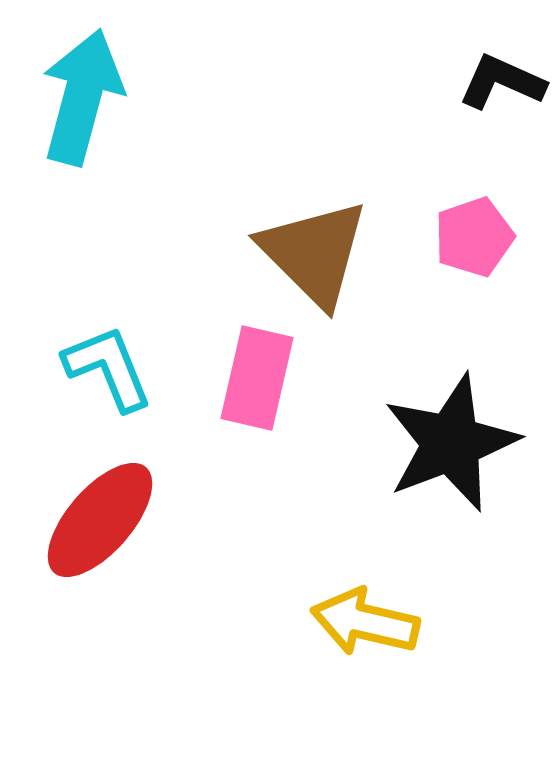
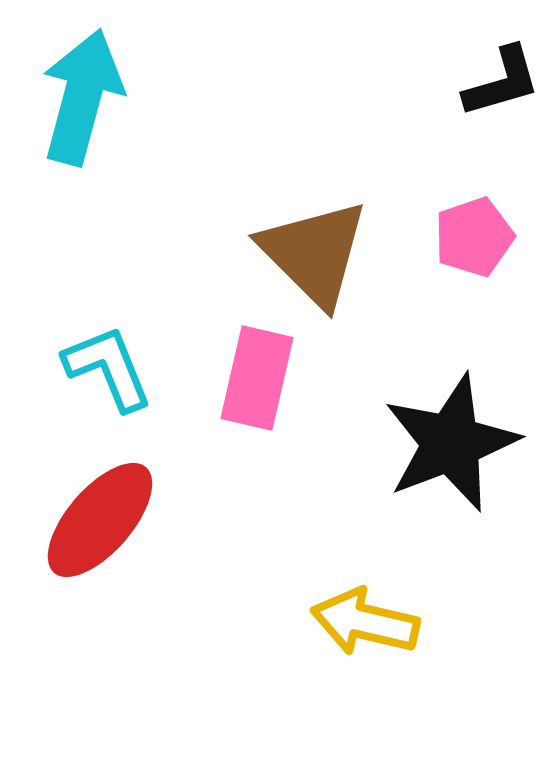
black L-shape: rotated 140 degrees clockwise
